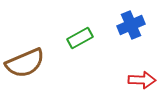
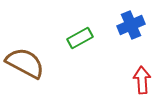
brown semicircle: rotated 129 degrees counterclockwise
red arrow: rotated 96 degrees counterclockwise
